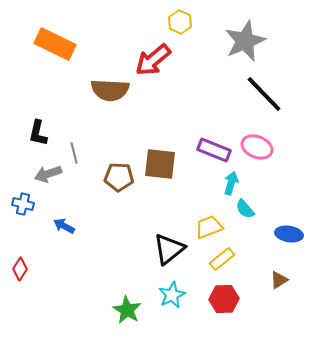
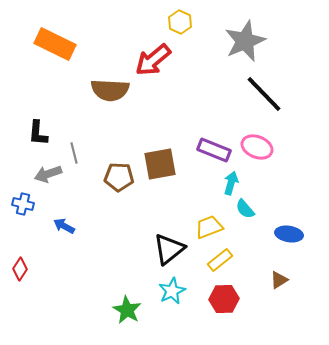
black L-shape: rotated 8 degrees counterclockwise
brown square: rotated 16 degrees counterclockwise
yellow rectangle: moved 2 px left, 1 px down
cyan star: moved 4 px up
